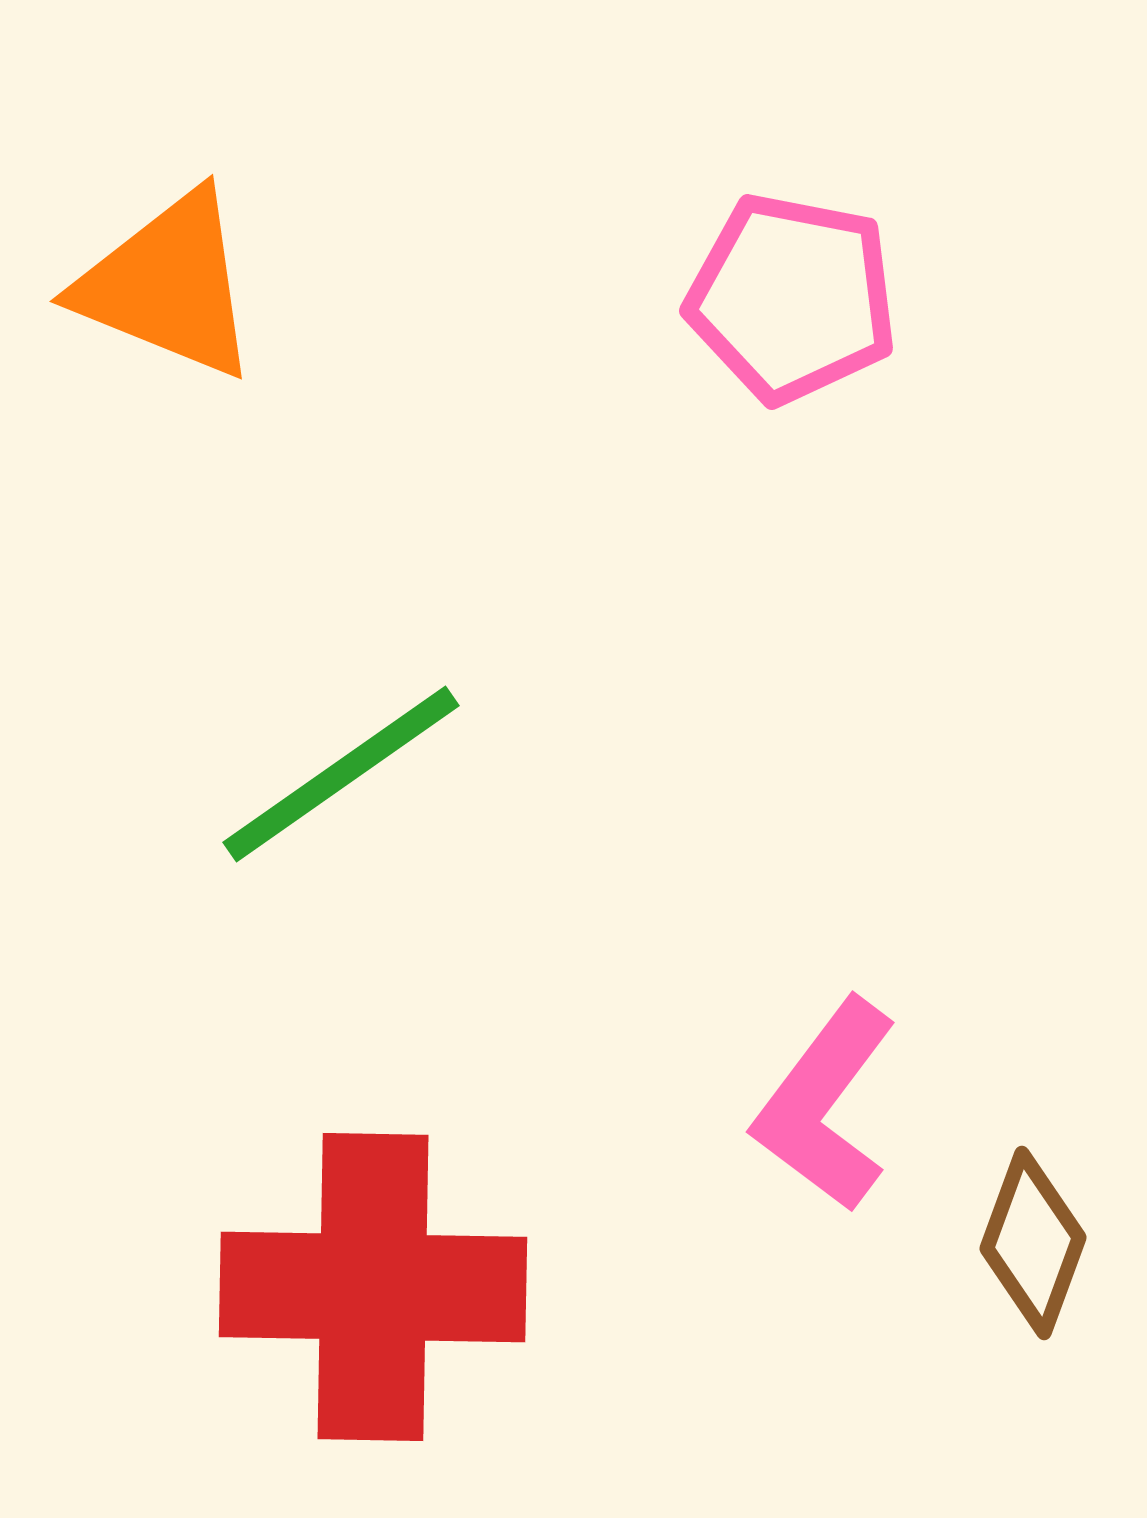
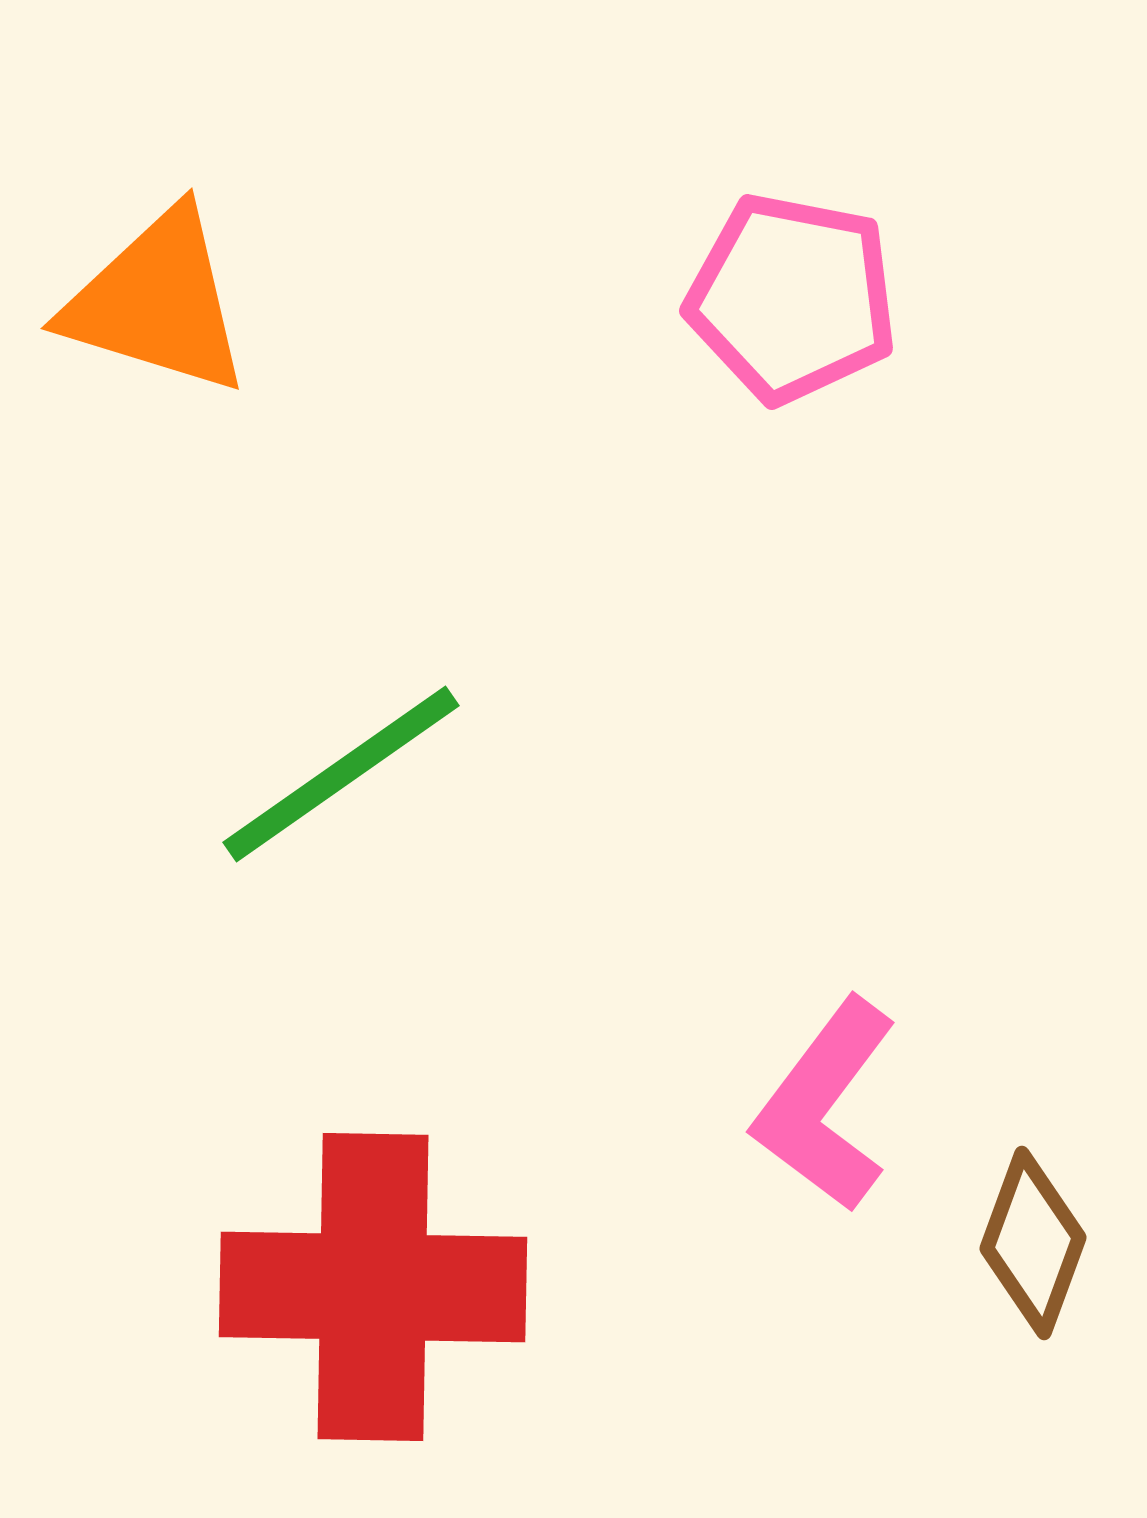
orange triangle: moved 11 px left, 17 px down; rotated 5 degrees counterclockwise
